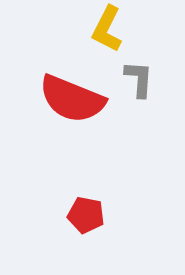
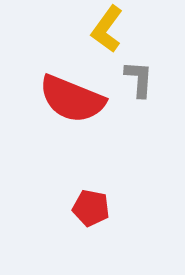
yellow L-shape: rotated 9 degrees clockwise
red pentagon: moved 5 px right, 7 px up
